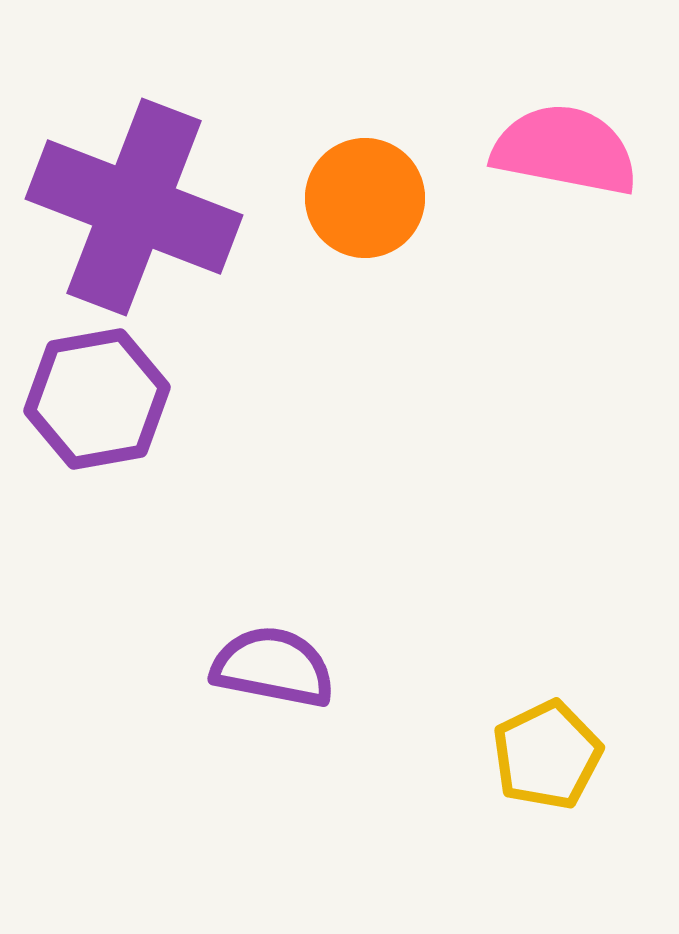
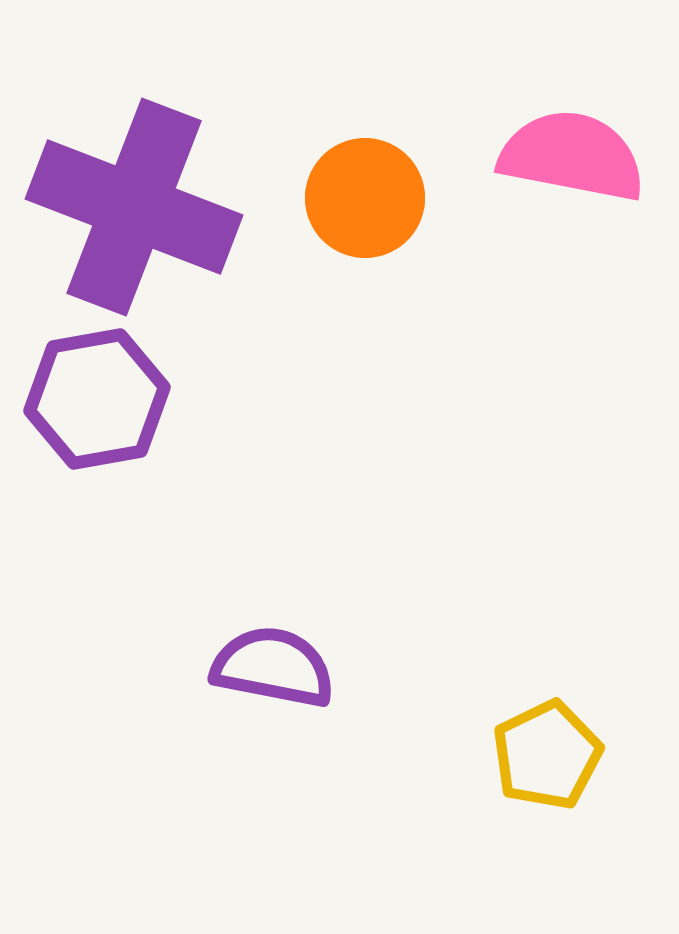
pink semicircle: moved 7 px right, 6 px down
